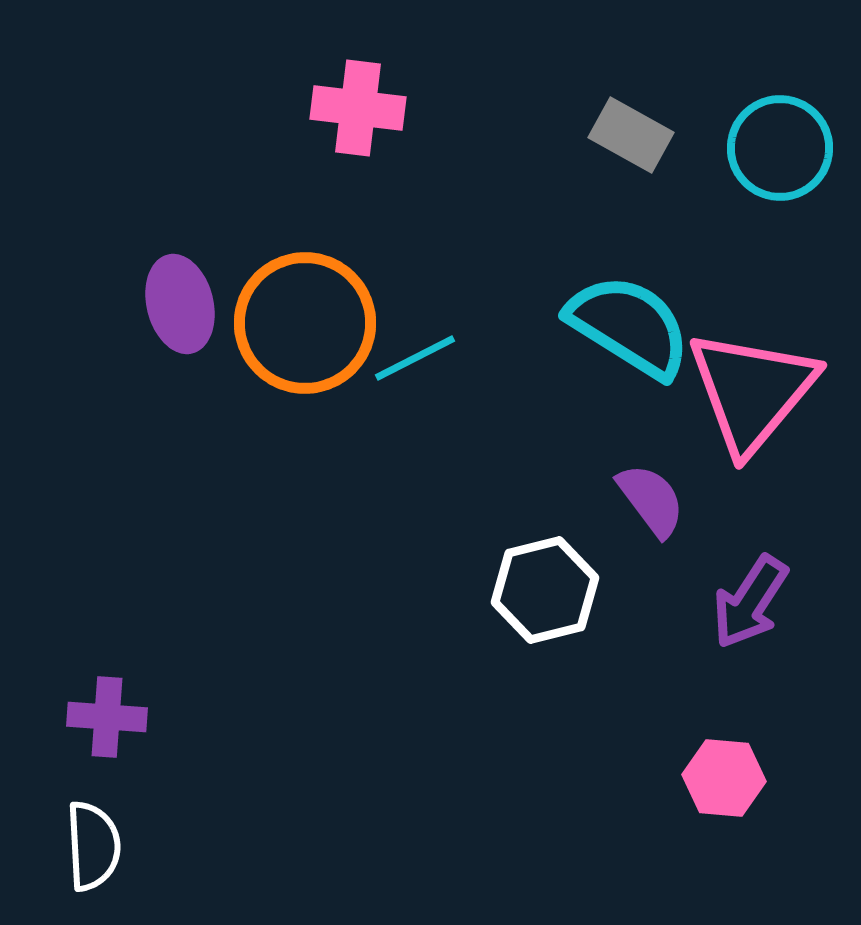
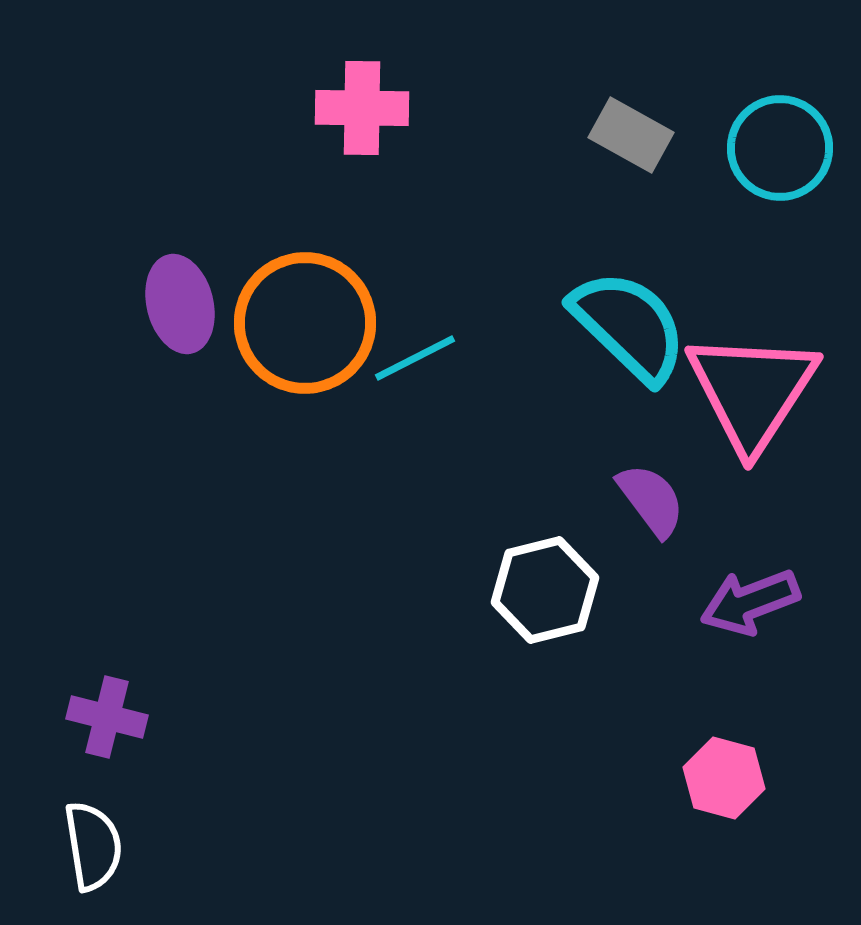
pink cross: moved 4 px right; rotated 6 degrees counterclockwise
cyan semicircle: rotated 12 degrees clockwise
pink triangle: rotated 7 degrees counterclockwise
purple arrow: rotated 36 degrees clockwise
purple cross: rotated 10 degrees clockwise
pink hexagon: rotated 10 degrees clockwise
white semicircle: rotated 6 degrees counterclockwise
